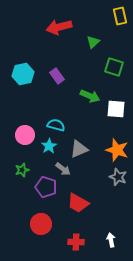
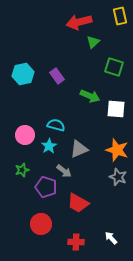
red arrow: moved 20 px right, 5 px up
gray arrow: moved 1 px right, 2 px down
white arrow: moved 2 px up; rotated 32 degrees counterclockwise
